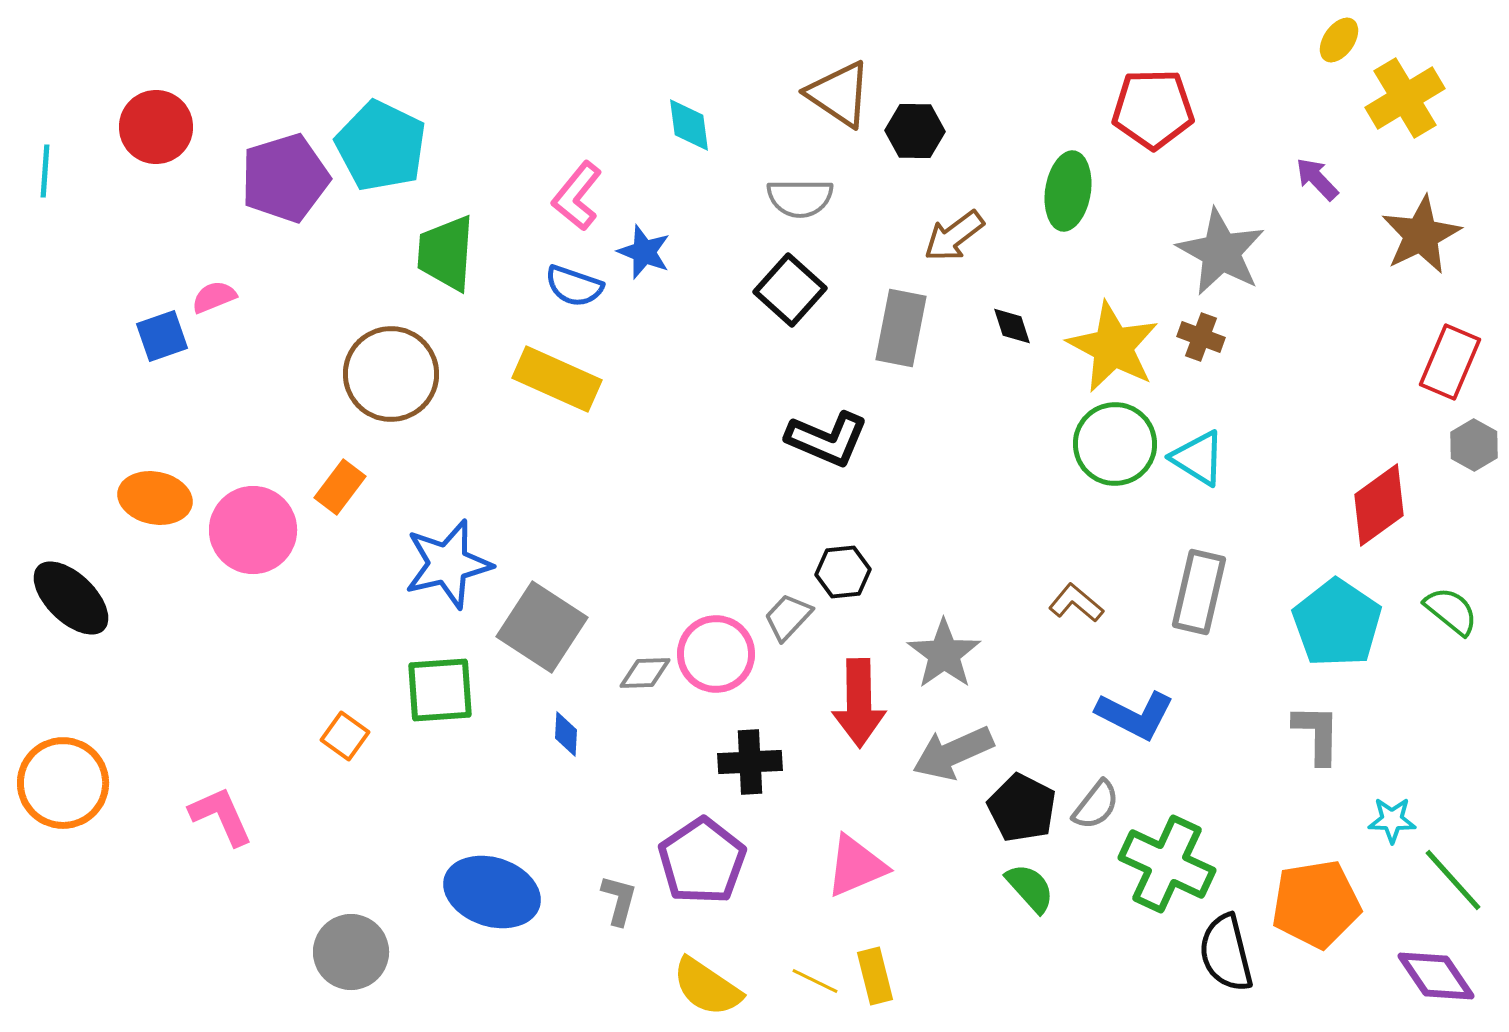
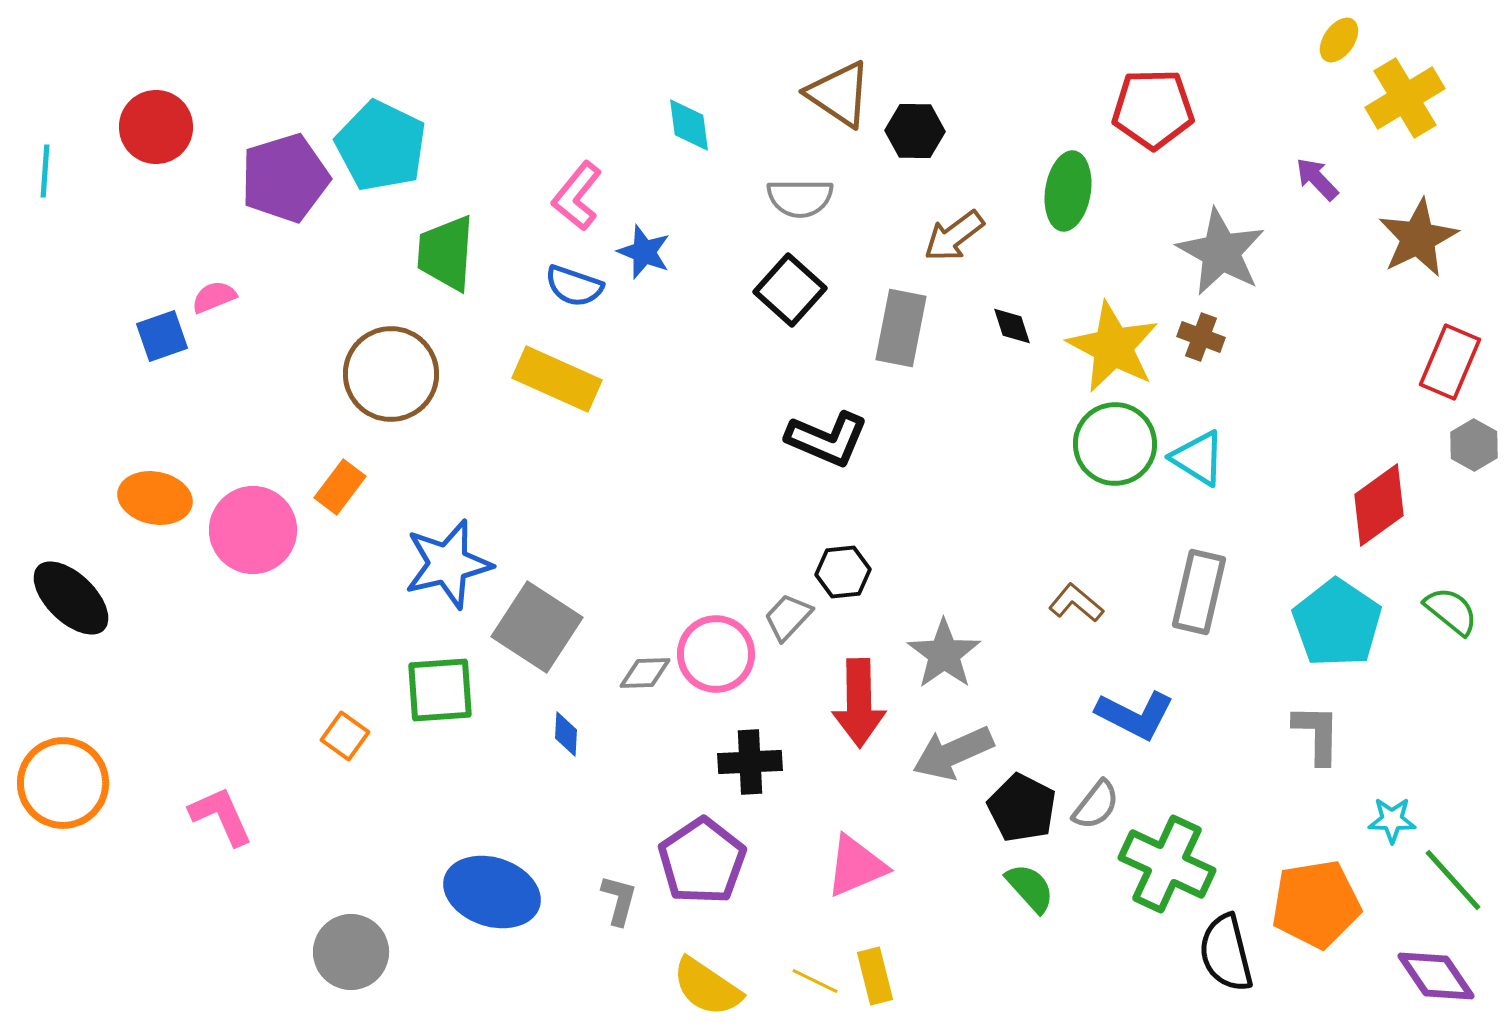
brown star at (1421, 235): moved 3 px left, 3 px down
gray square at (542, 627): moved 5 px left
